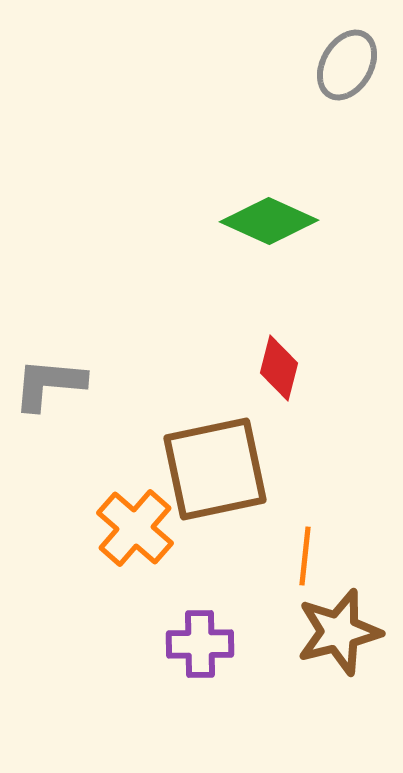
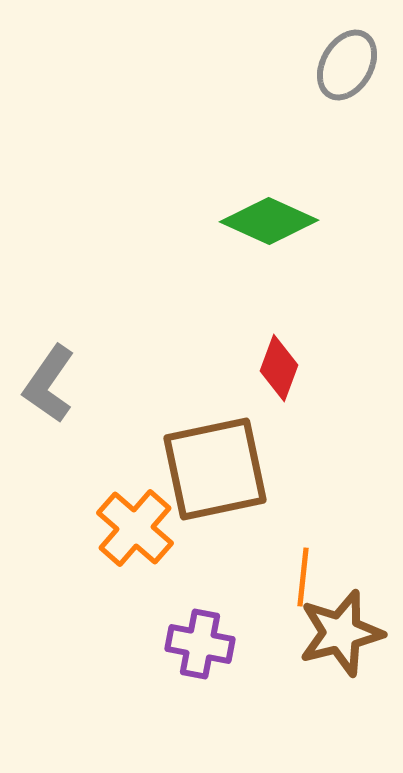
red diamond: rotated 6 degrees clockwise
gray L-shape: rotated 60 degrees counterclockwise
orange line: moved 2 px left, 21 px down
brown star: moved 2 px right, 1 px down
purple cross: rotated 12 degrees clockwise
